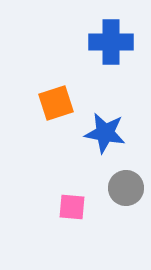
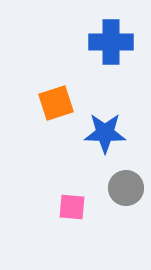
blue star: rotated 9 degrees counterclockwise
